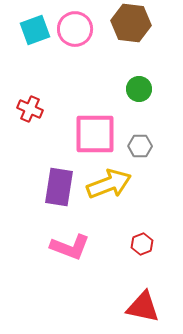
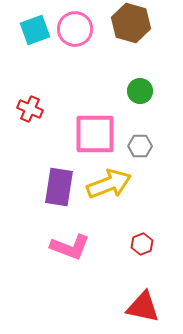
brown hexagon: rotated 9 degrees clockwise
green circle: moved 1 px right, 2 px down
